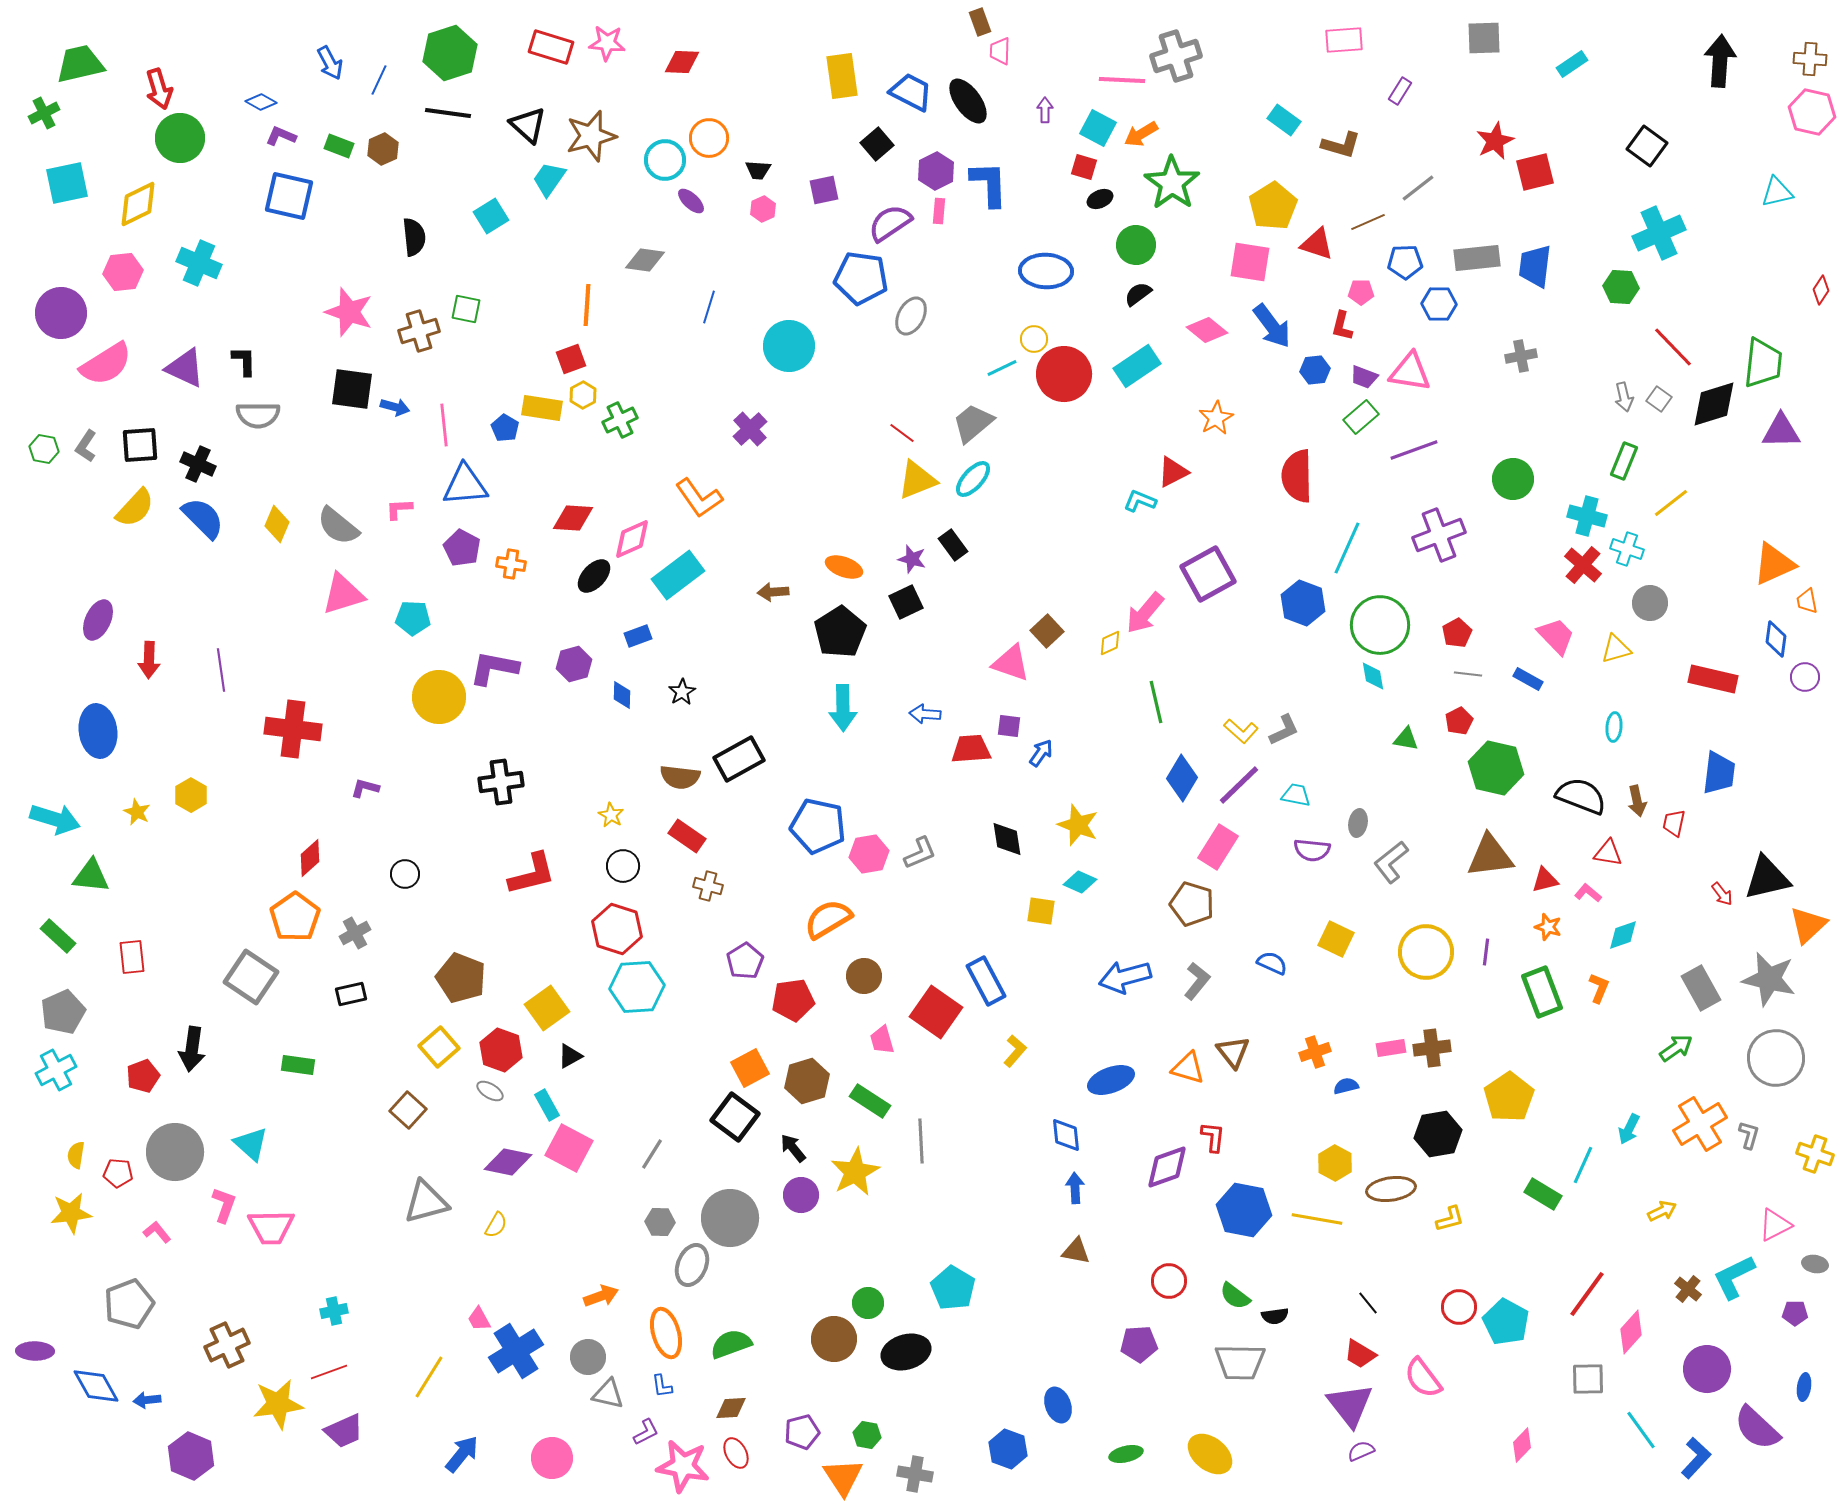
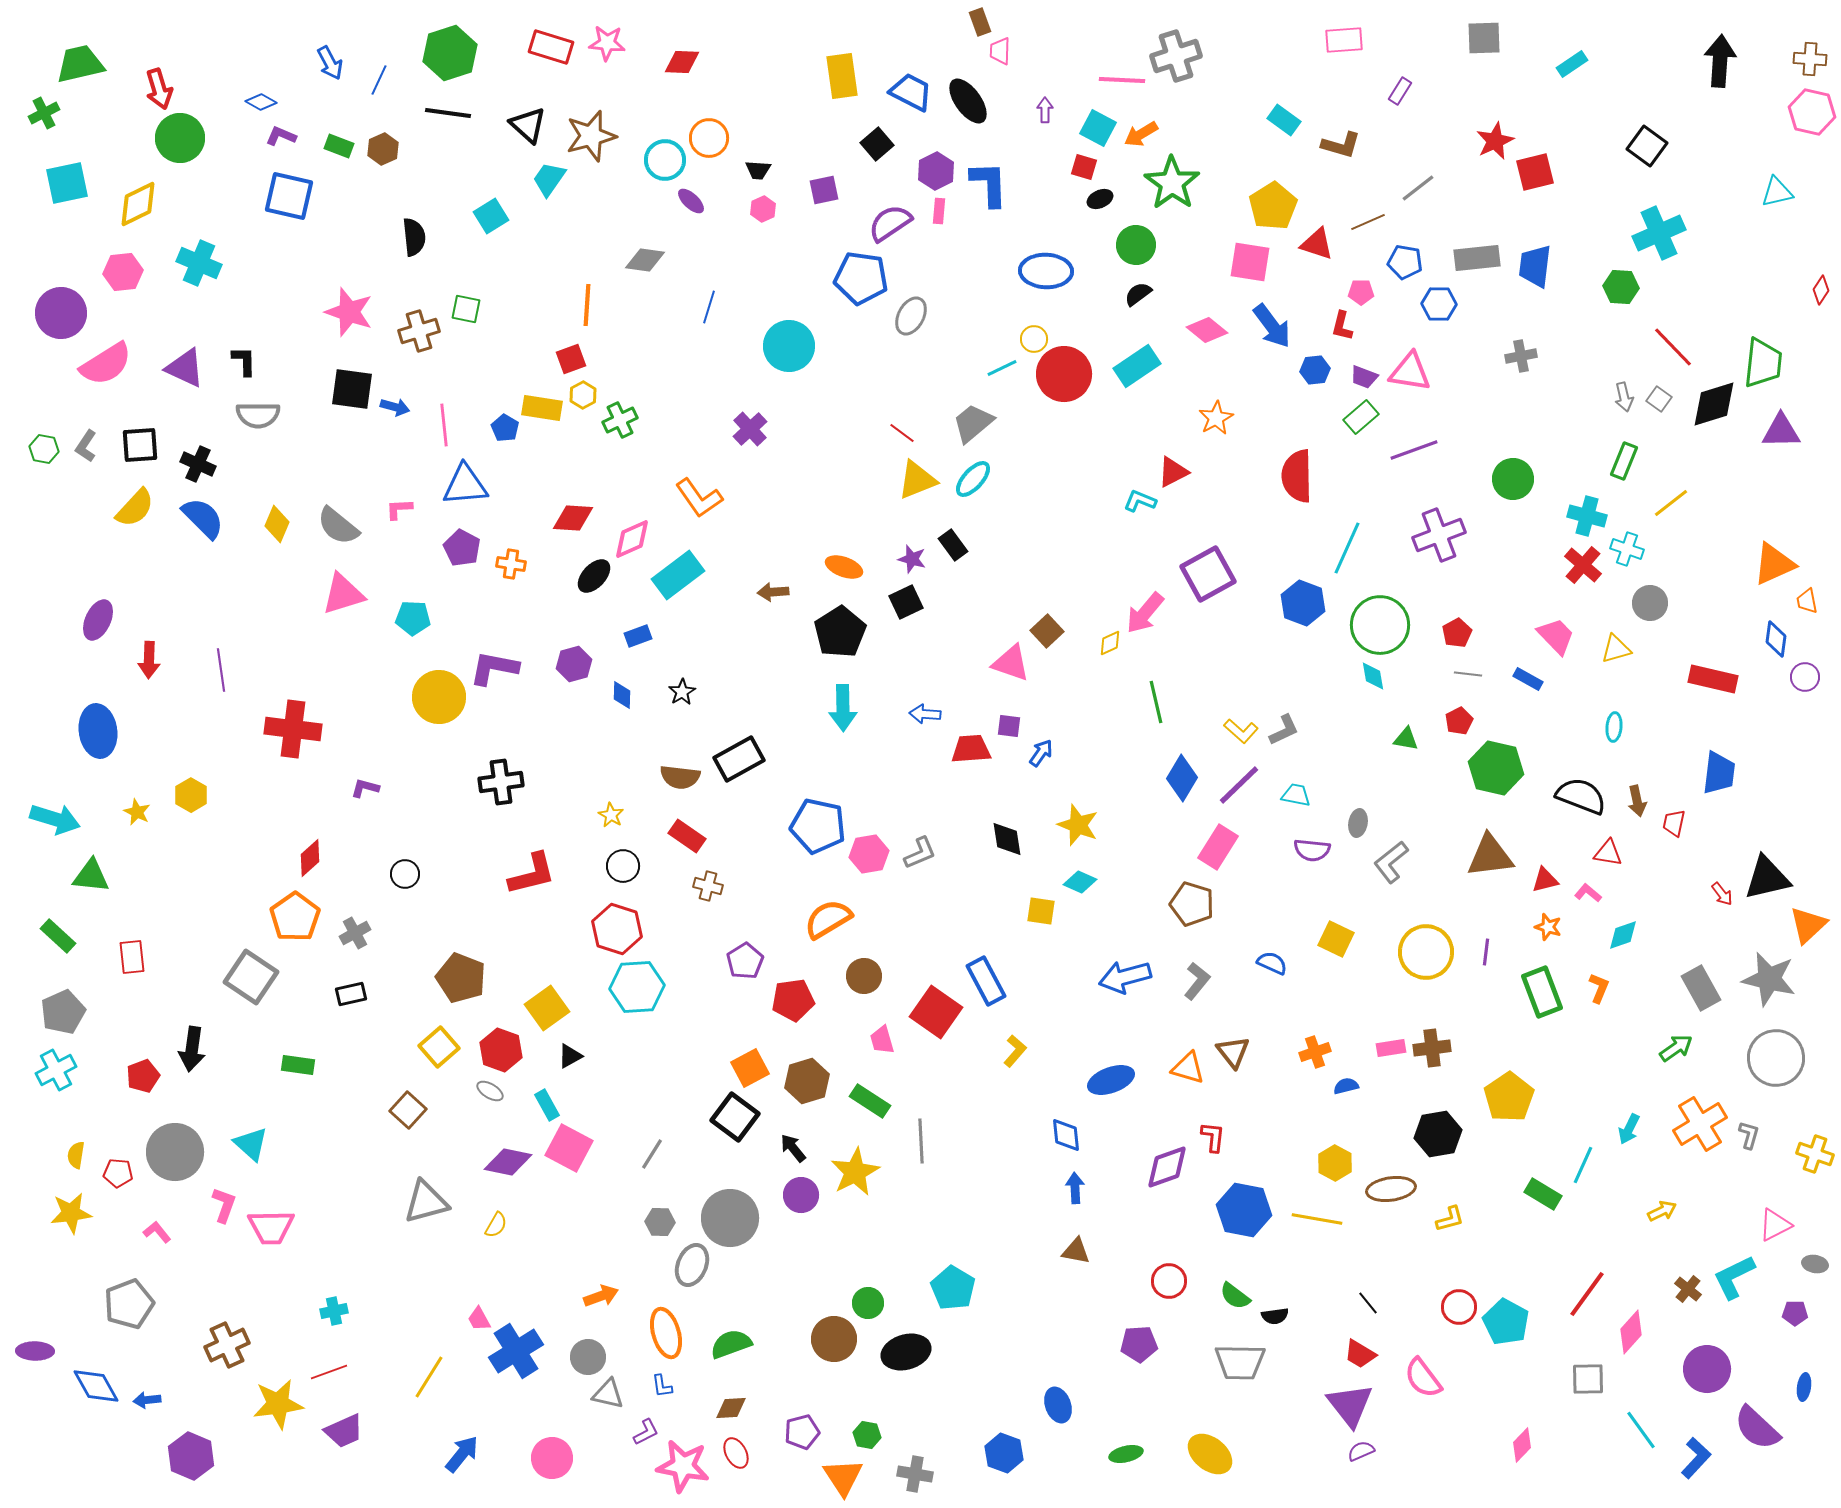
blue pentagon at (1405, 262): rotated 12 degrees clockwise
blue hexagon at (1008, 1449): moved 4 px left, 4 px down
